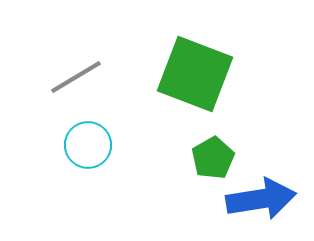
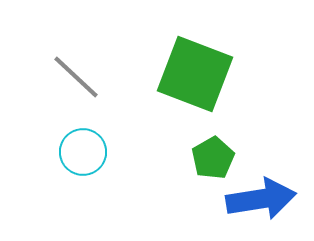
gray line: rotated 74 degrees clockwise
cyan circle: moved 5 px left, 7 px down
